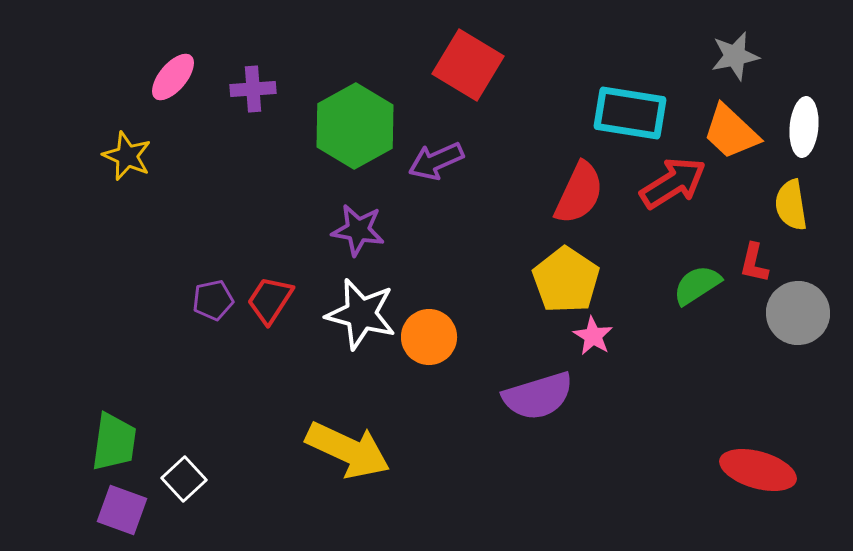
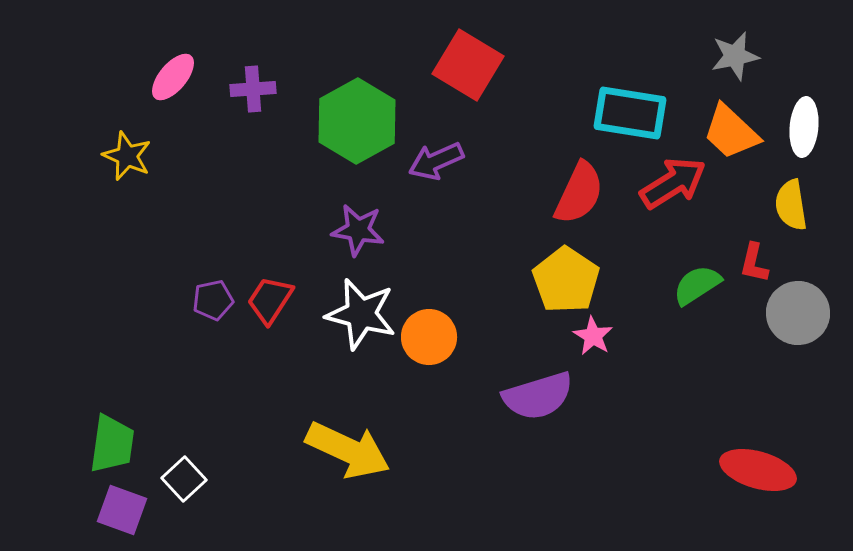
green hexagon: moved 2 px right, 5 px up
green trapezoid: moved 2 px left, 2 px down
